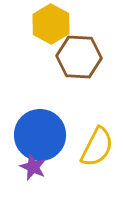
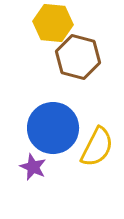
yellow hexagon: moved 2 px right, 1 px up; rotated 24 degrees counterclockwise
brown hexagon: moved 1 px left; rotated 12 degrees clockwise
blue circle: moved 13 px right, 7 px up
